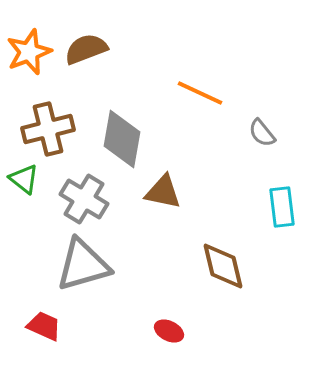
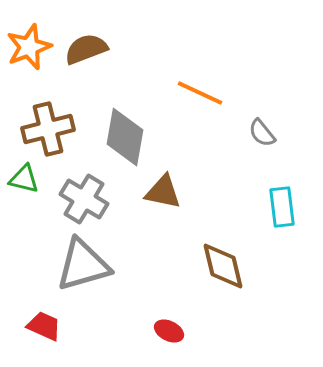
orange star: moved 5 px up
gray diamond: moved 3 px right, 2 px up
green triangle: rotated 24 degrees counterclockwise
